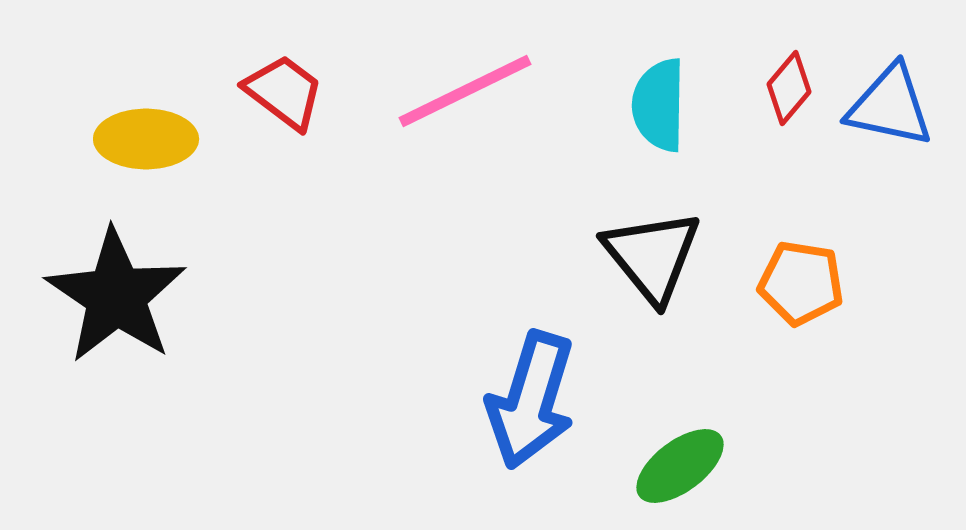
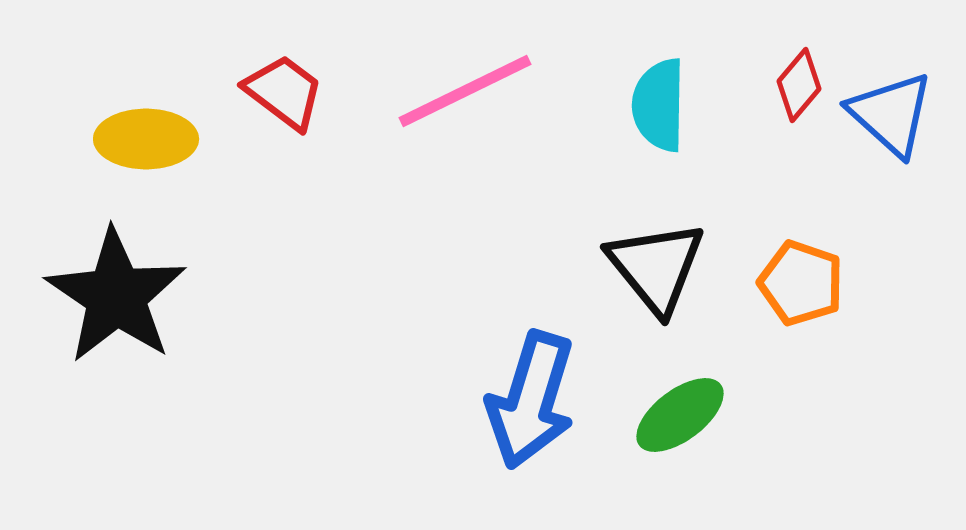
red diamond: moved 10 px right, 3 px up
blue triangle: moved 1 px right, 8 px down; rotated 30 degrees clockwise
black triangle: moved 4 px right, 11 px down
orange pentagon: rotated 10 degrees clockwise
green ellipse: moved 51 px up
